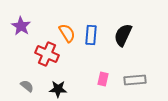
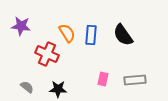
purple star: rotated 24 degrees counterclockwise
black semicircle: rotated 60 degrees counterclockwise
gray semicircle: moved 1 px down
